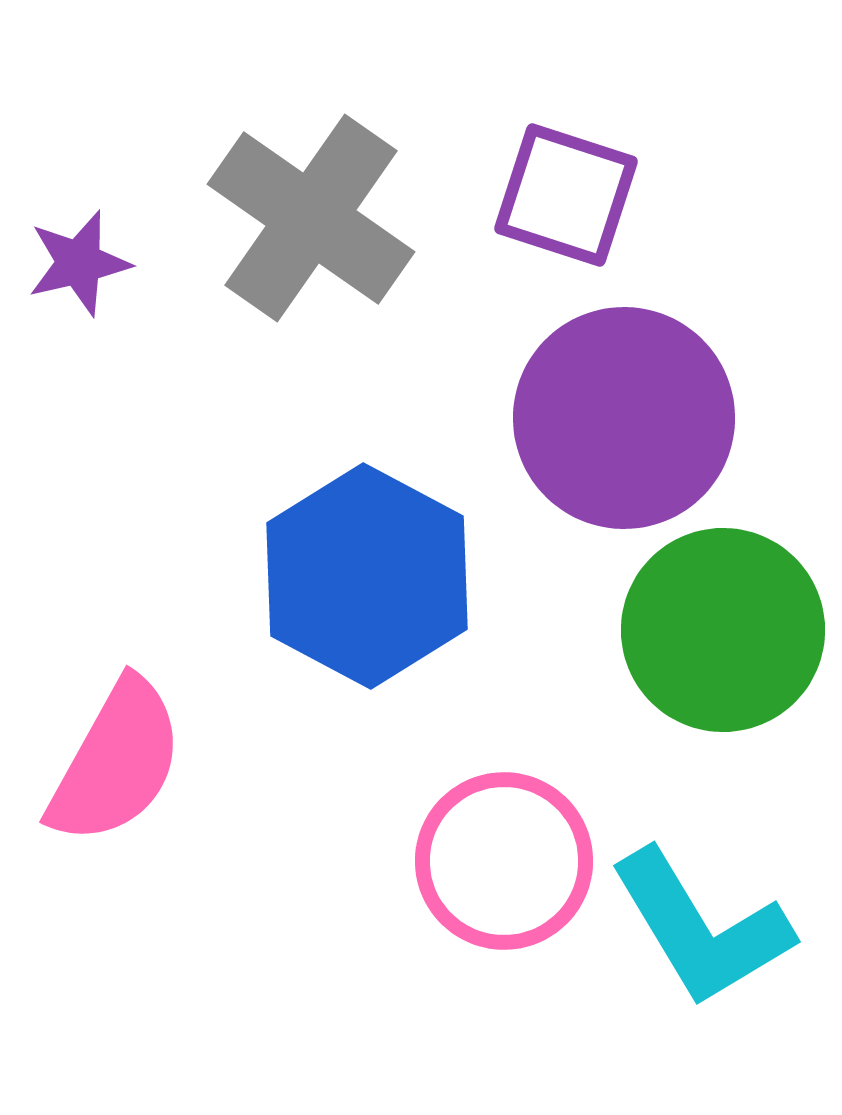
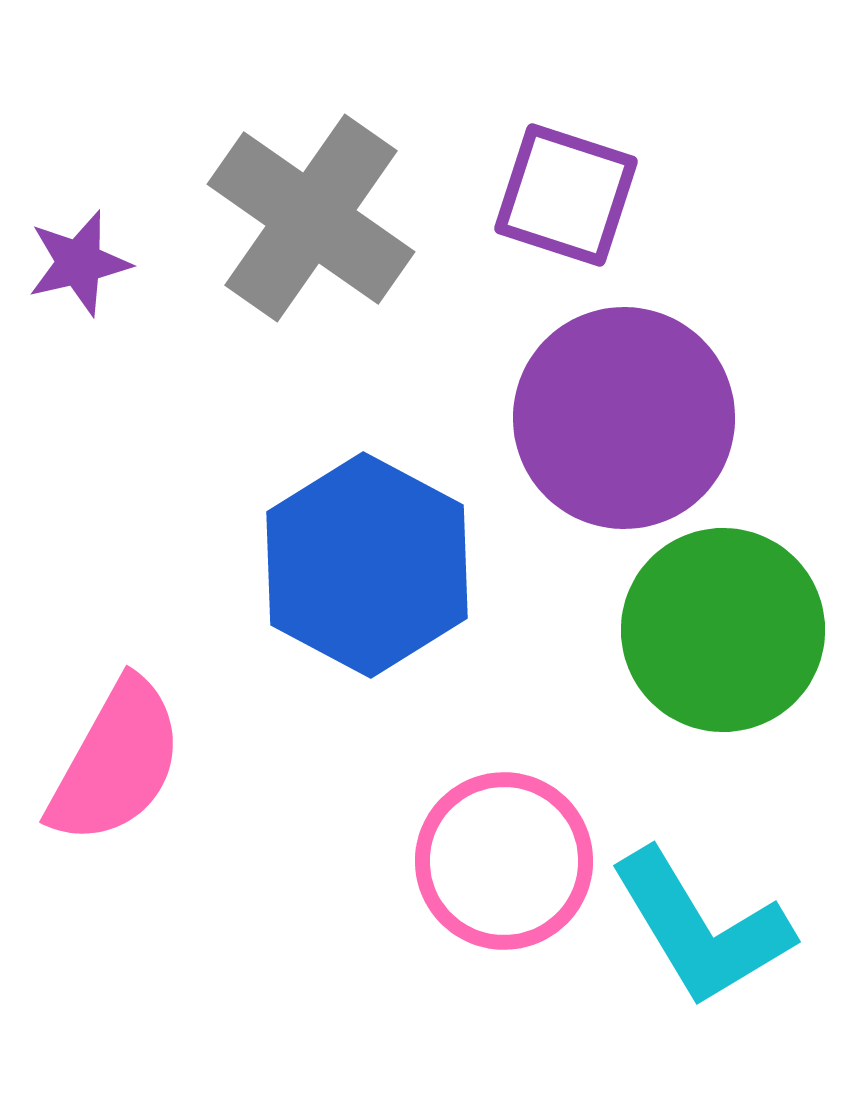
blue hexagon: moved 11 px up
